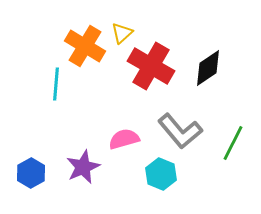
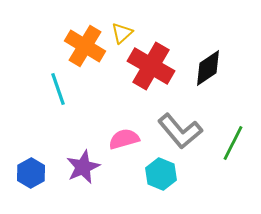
cyan line: moved 2 px right, 5 px down; rotated 24 degrees counterclockwise
